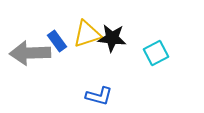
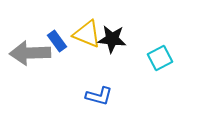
yellow triangle: rotated 40 degrees clockwise
black star: moved 1 px down
cyan square: moved 4 px right, 5 px down
